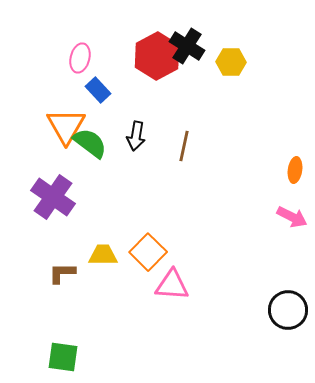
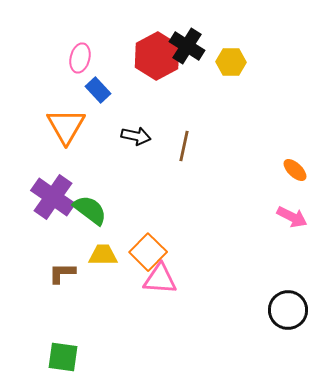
black arrow: rotated 88 degrees counterclockwise
green semicircle: moved 67 px down
orange ellipse: rotated 55 degrees counterclockwise
pink triangle: moved 12 px left, 6 px up
